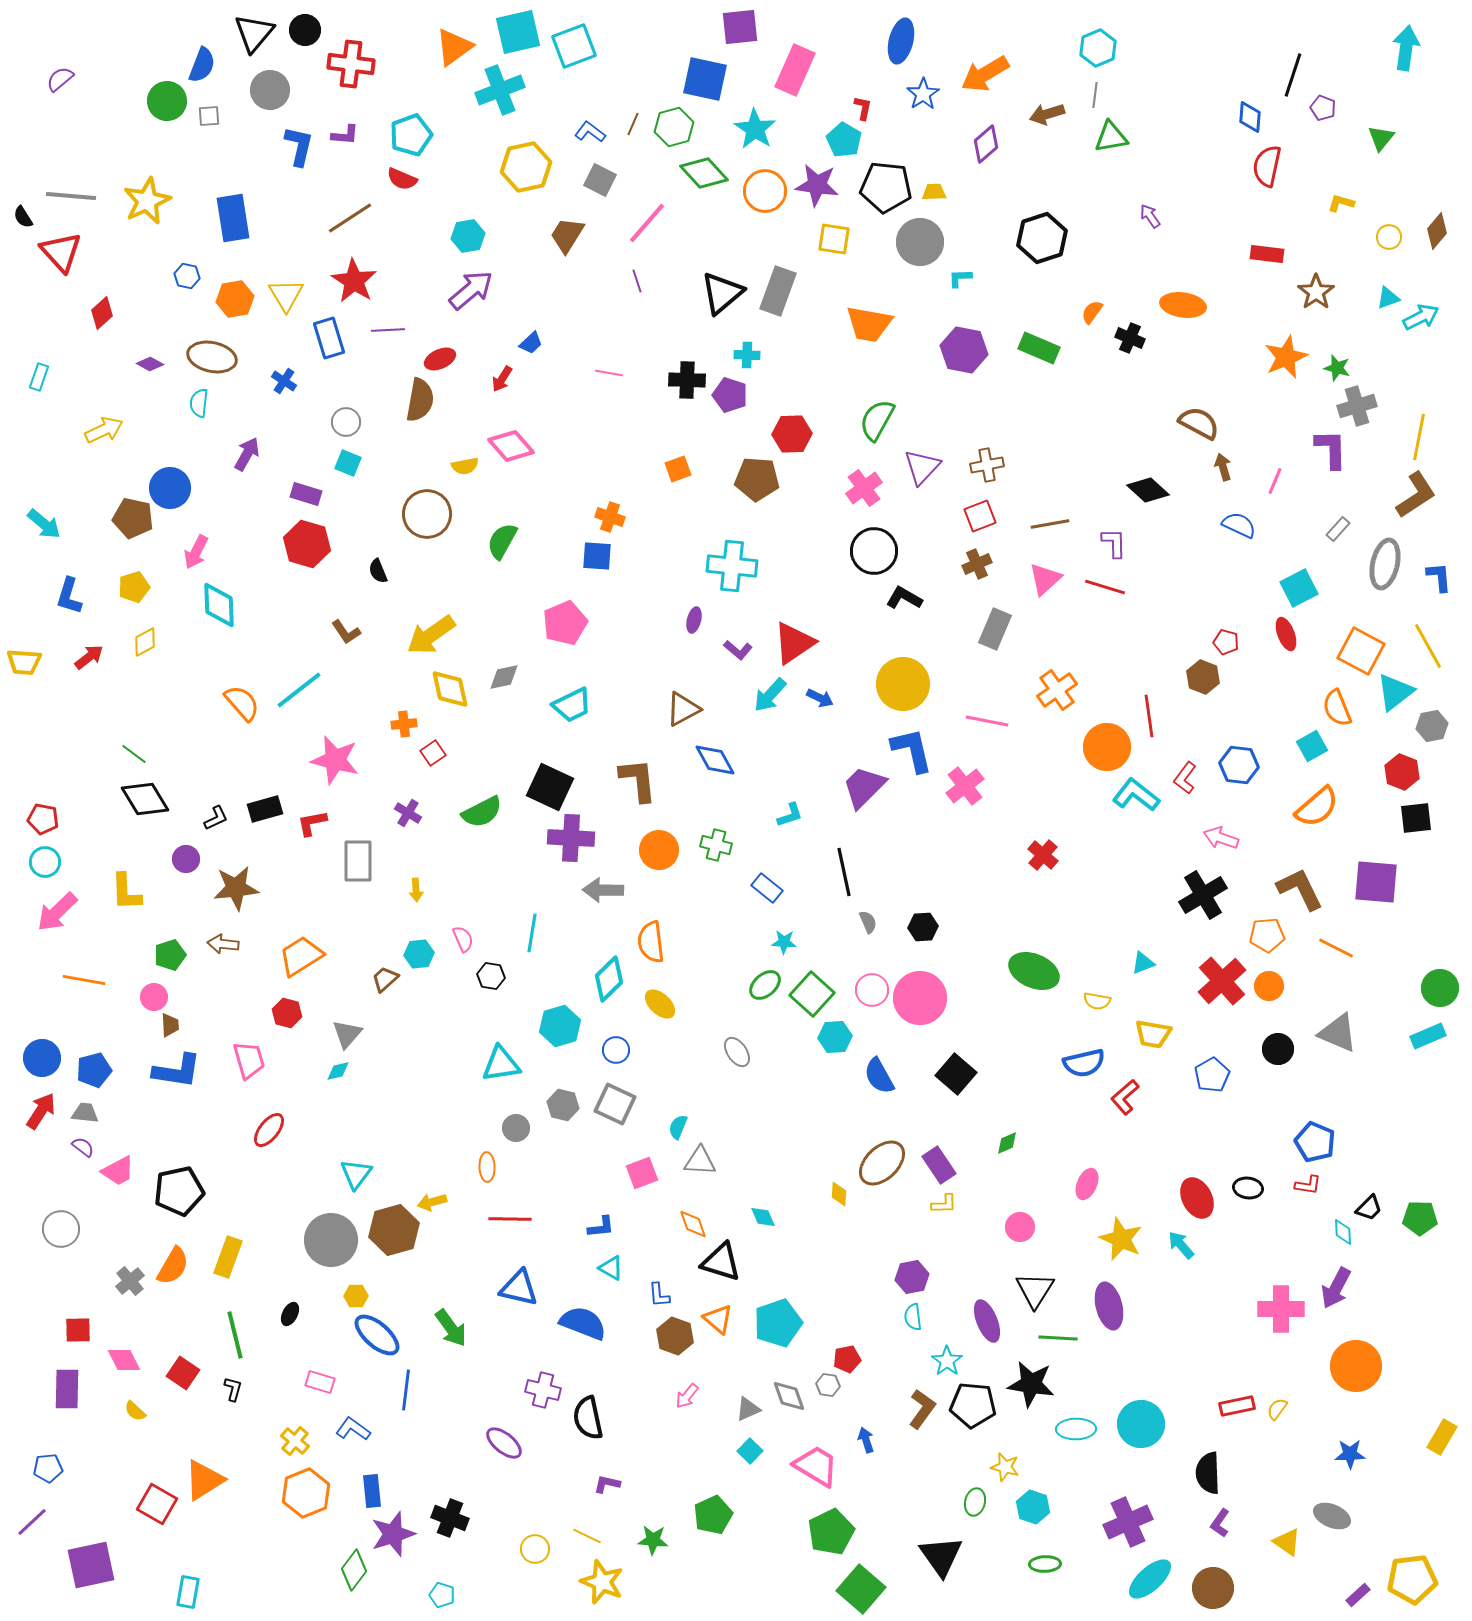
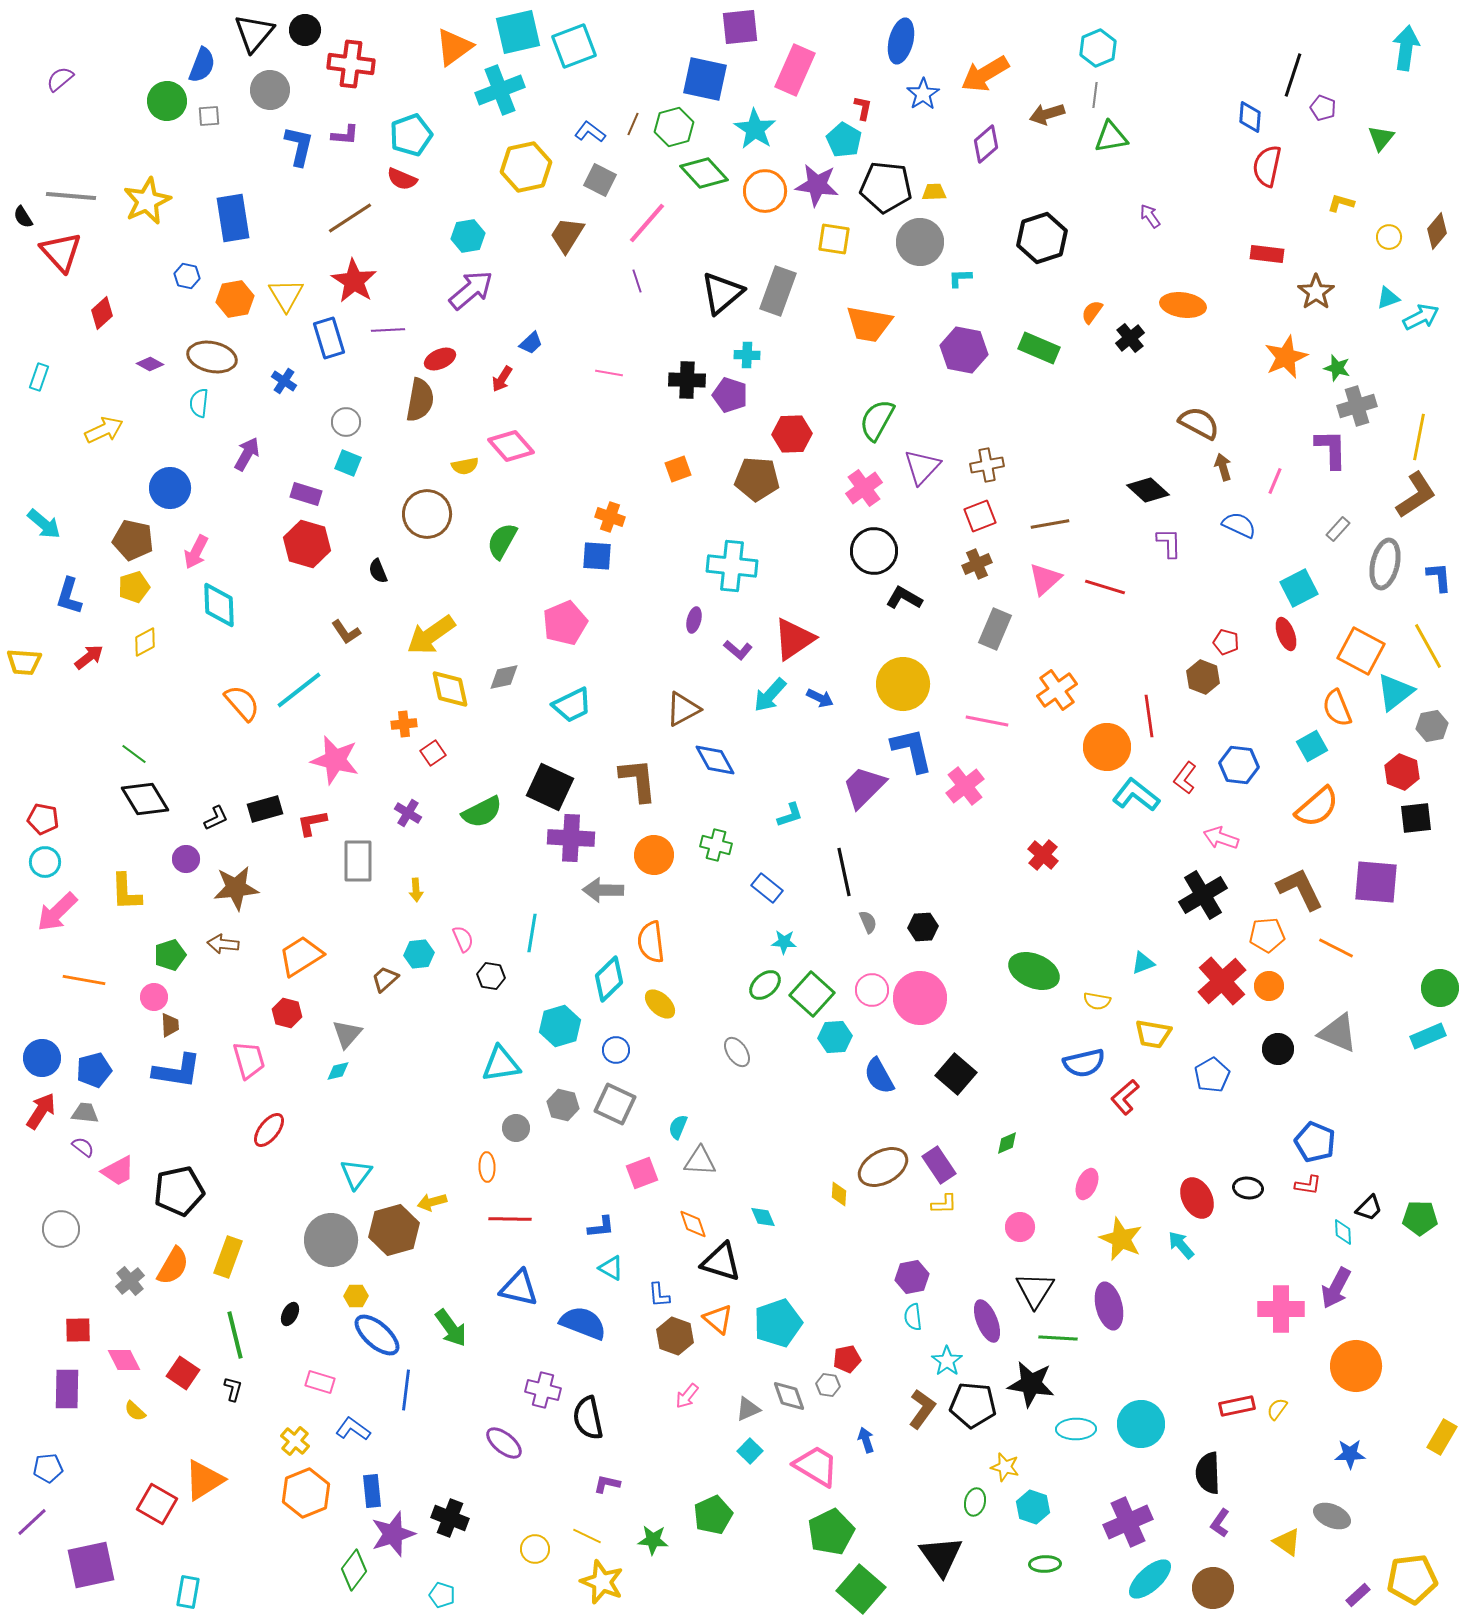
black cross at (1130, 338): rotated 28 degrees clockwise
brown pentagon at (133, 518): moved 22 px down
purple L-shape at (1114, 543): moved 55 px right
red triangle at (794, 643): moved 4 px up
orange circle at (659, 850): moved 5 px left, 5 px down
brown ellipse at (882, 1163): moved 1 px right, 4 px down; rotated 15 degrees clockwise
